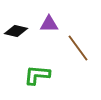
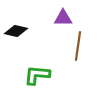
purple triangle: moved 14 px right, 6 px up
brown line: moved 2 px up; rotated 44 degrees clockwise
